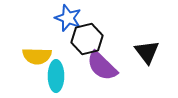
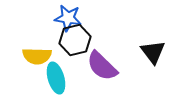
blue star: rotated 12 degrees counterclockwise
black hexagon: moved 12 px left, 1 px down
black triangle: moved 6 px right
cyan ellipse: moved 2 px down; rotated 16 degrees counterclockwise
